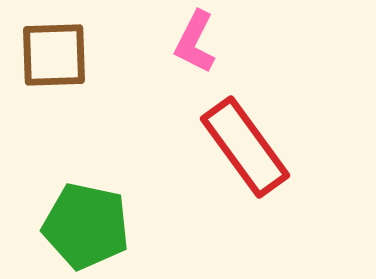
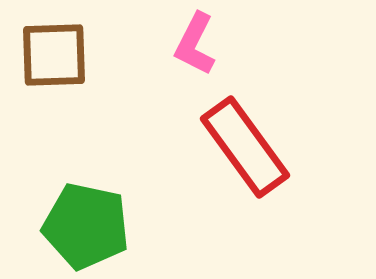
pink L-shape: moved 2 px down
